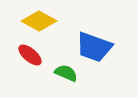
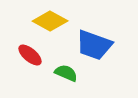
yellow diamond: moved 11 px right
blue trapezoid: moved 2 px up
